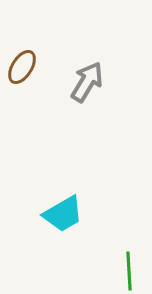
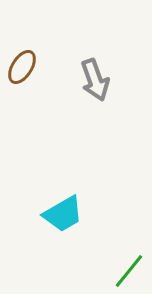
gray arrow: moved 8 px right, 2 px up; rotated 129 degrees clockwise
green line: rotated 42 degrees clockwise
